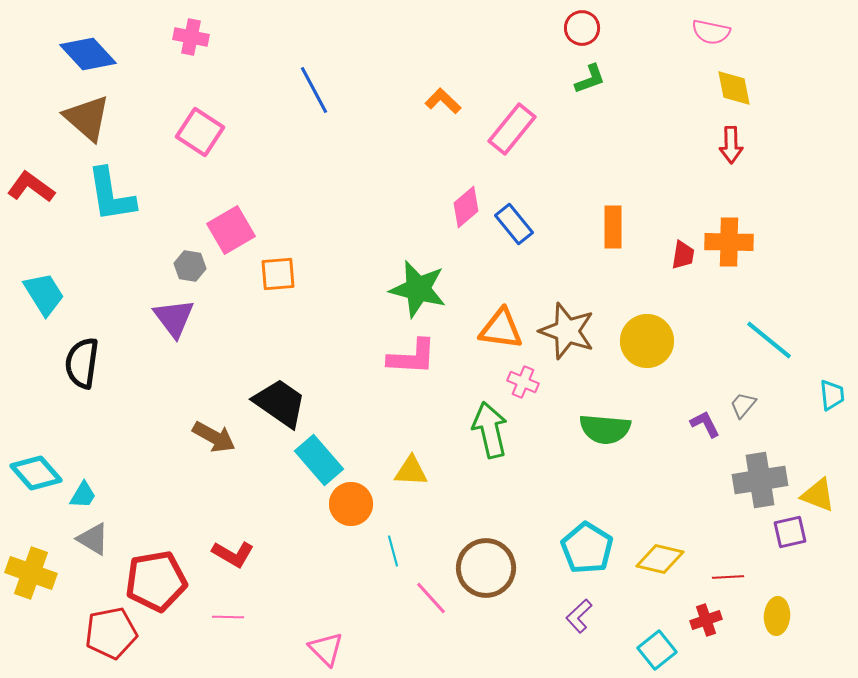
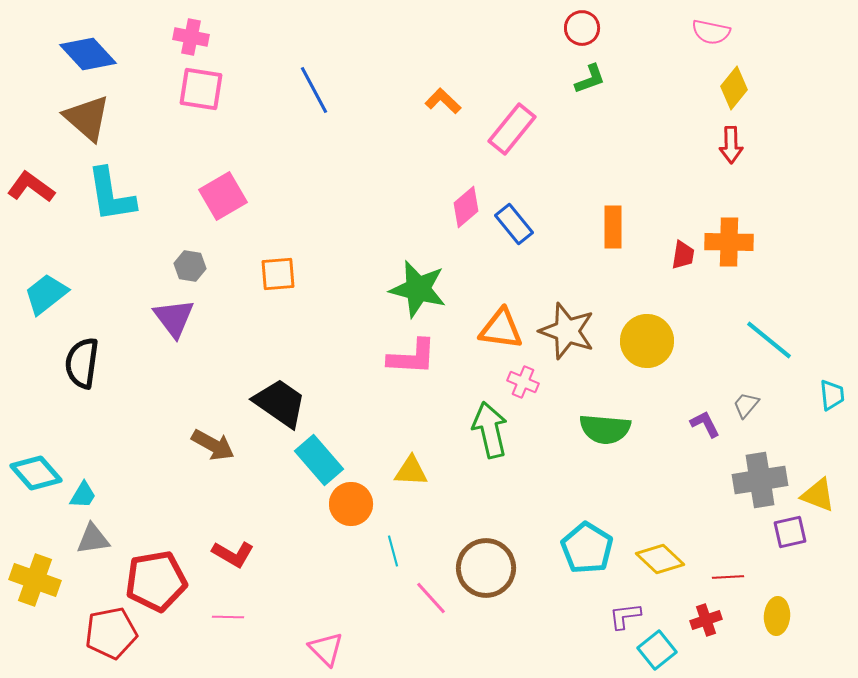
yellow diamond at (734, 88): rotated 51 degrees clockwise
pink square at (200, 132): moved 1 px right, 43 px up; rotated 24 degrees counterclockwise
pink square at (231, 230): moved 8 px left, 34 px up
cyan trapezoid at (44, 294): moved 2 px right; rotated 96 degrees counterclockwise
gray trapezoid at (743, 405): moved 3 px right
brown arrow at (214, 437): moved 1 px left, 8 px down
gray triangle at (93, 539): rotated 39 degrees counterclockwise
yellow diamond at (660, 559): rotated 30 degrees clockwise
yellow cross at (31, 573): moved 4 px right, 7 px down
purple L-shape at (579, 616): moved 46 px right; rotated 36 degrees clockwise
